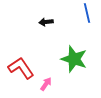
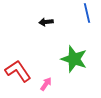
red L-shape: moved 3 px left, 3 px down
